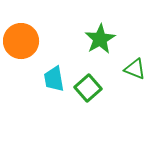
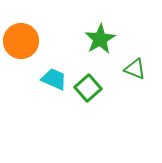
cyan trapezoid: rotated 124 degrees clockwise
